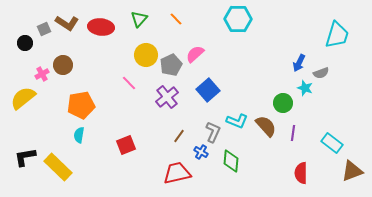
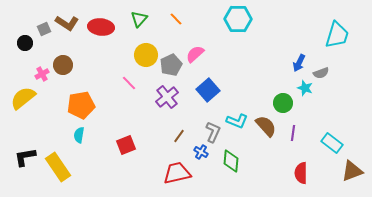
yellow rectangle: rotated 12 degrees clockwise
